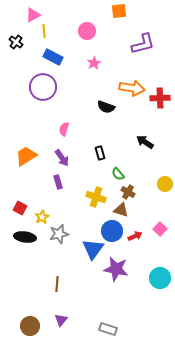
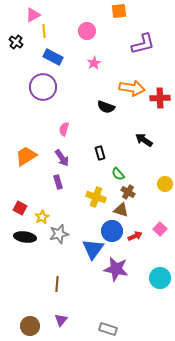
black arrow: moved 1 px left, 2 px up
